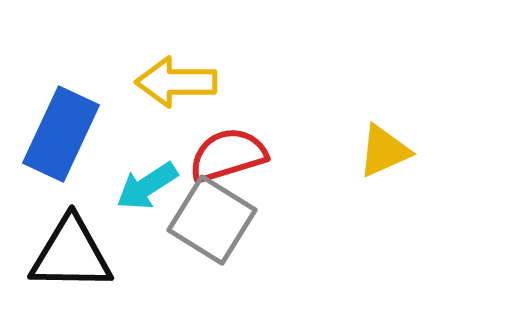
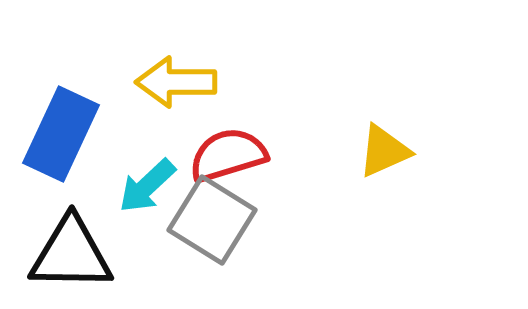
cyan arrow: rotated 10 degrees counterclockwise
